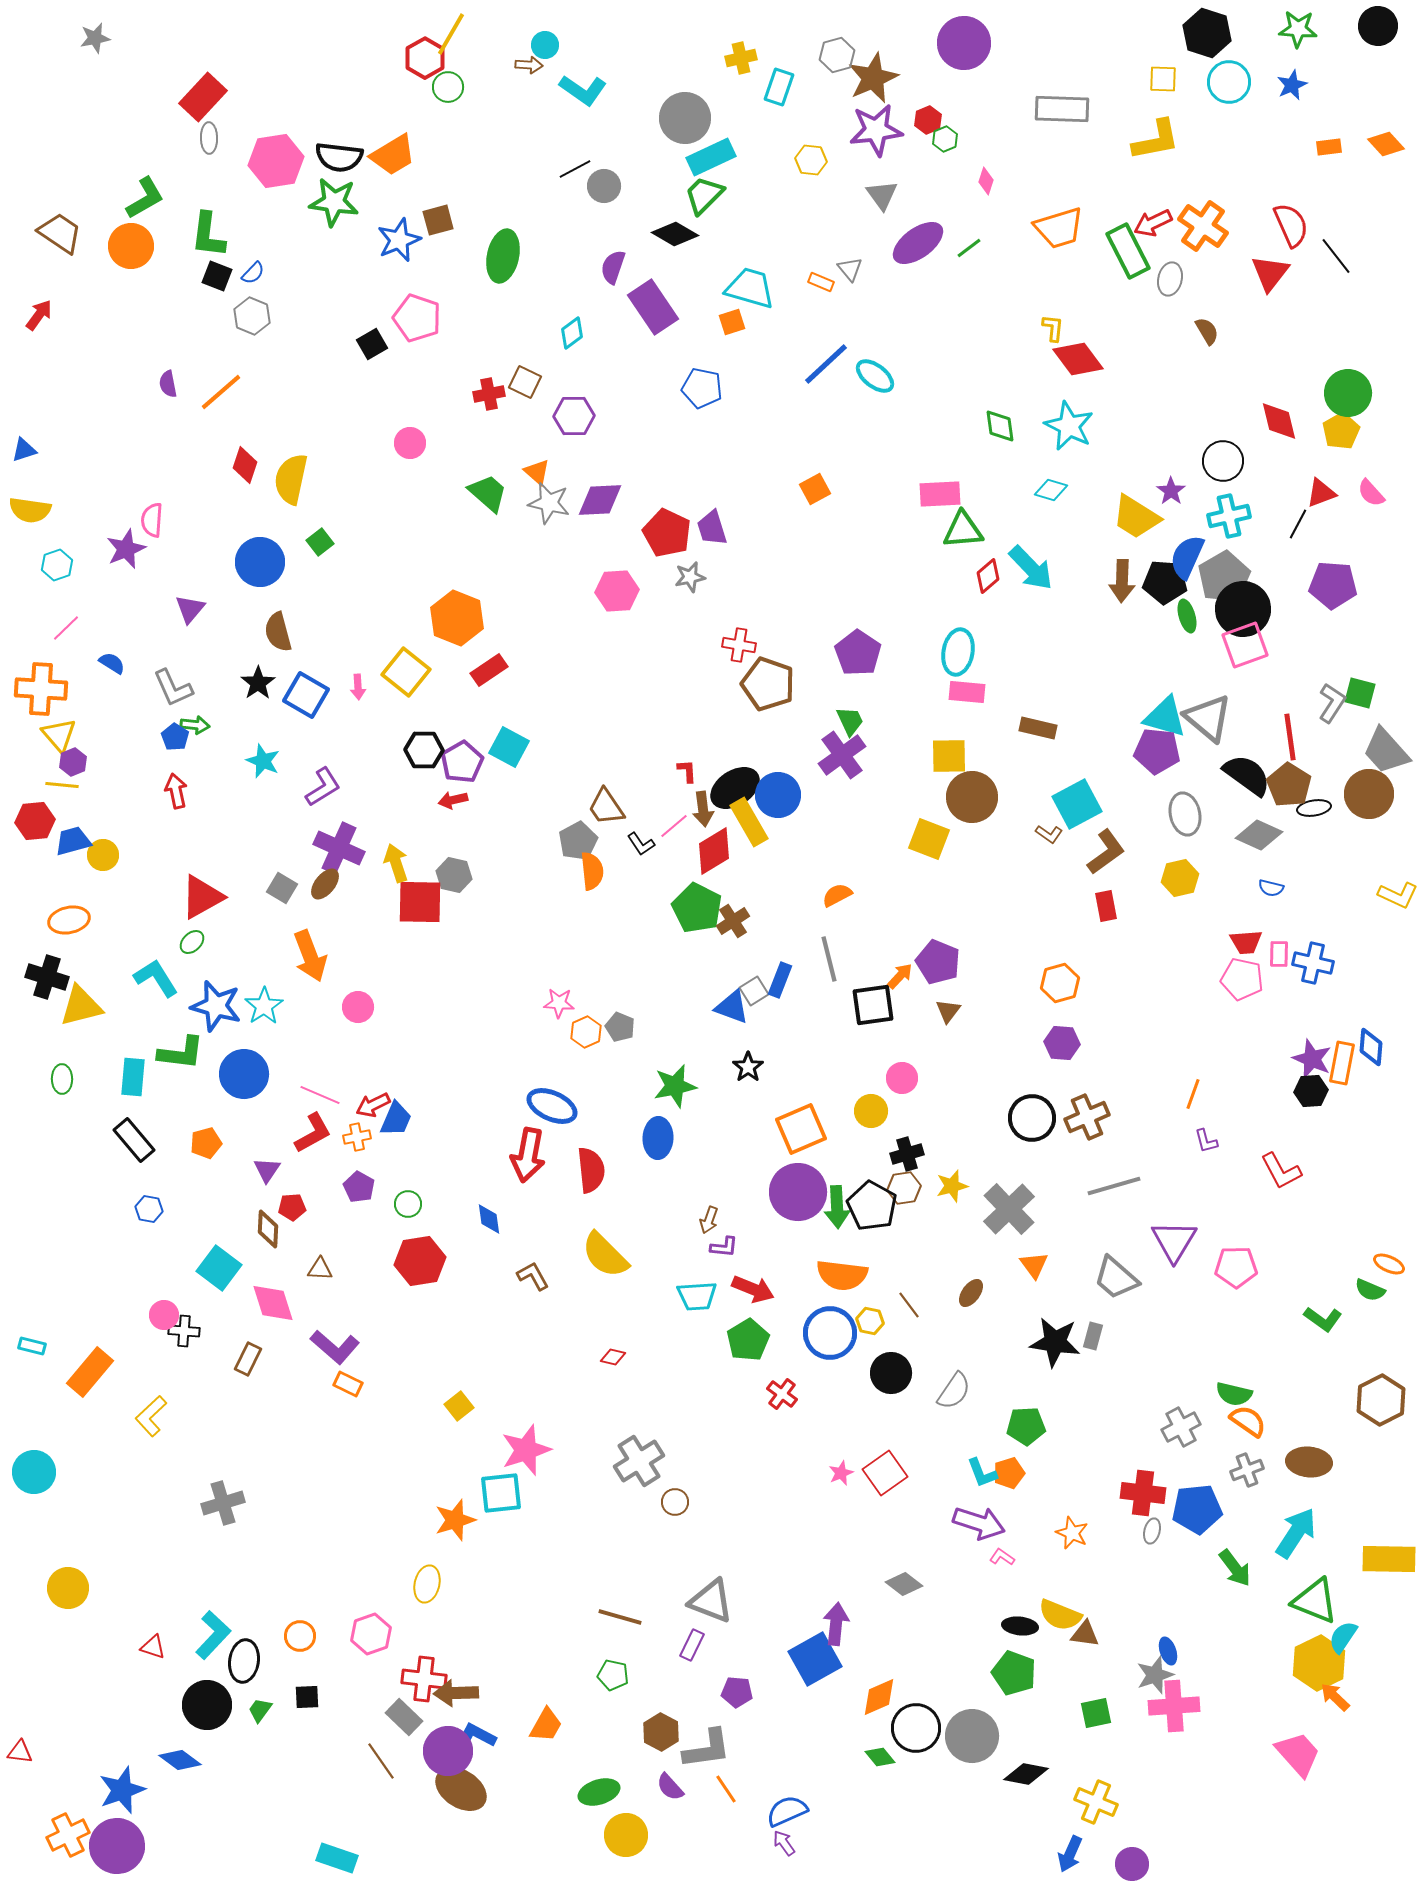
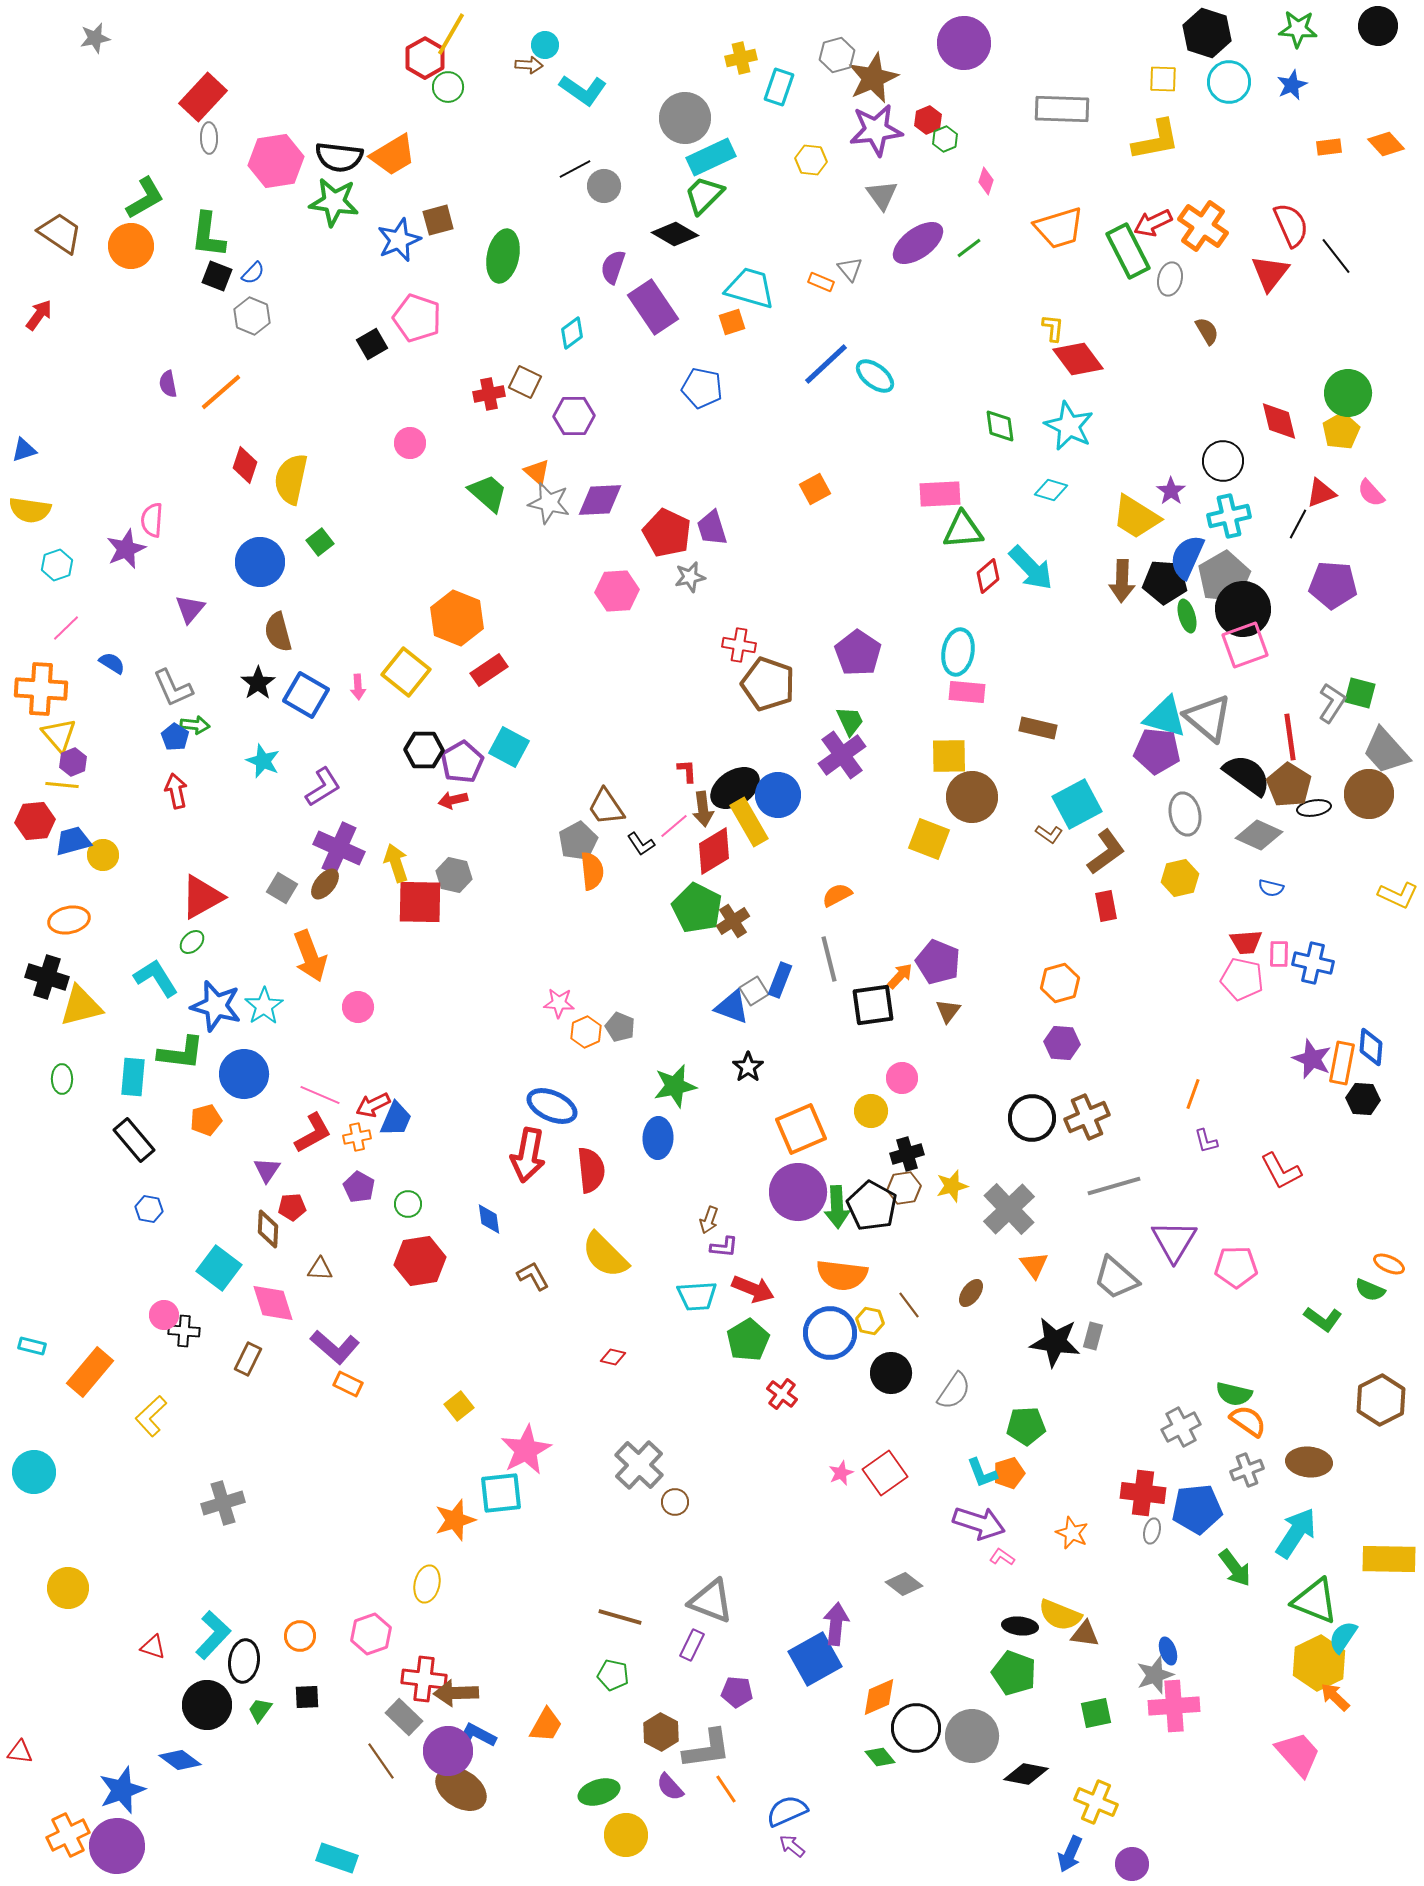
black hexagon at (1311, 1091): moved 52 px right, 8 px down; rotated 8 degrees clockwise
orange pentagon at (206, 1143): moved 23 px up
pink star at (526, 1450): rotated 9 degrees counterclockwise
gray cross at (639, 1461): moved 4 px down; rotated 15 degrees counterclockwise
purple arrow at (784, 1843): moved 8 px right, 3 px down; rotated 16 degrees counterclockwise
